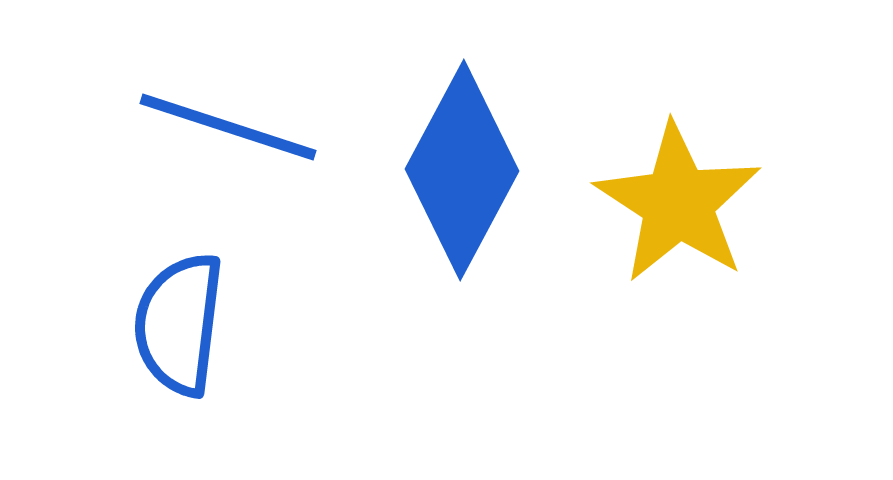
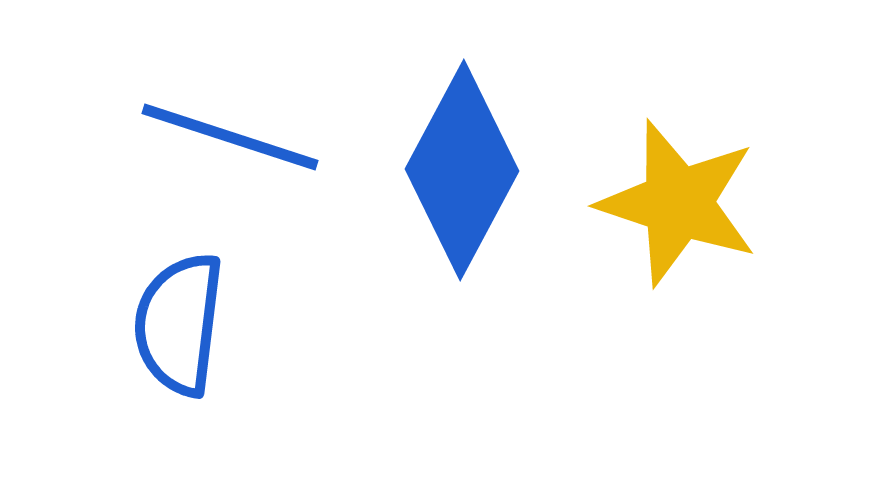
blue line: moved 2 px right, 10 px down
yellow star: rotated 15 degrees counterclockwise
